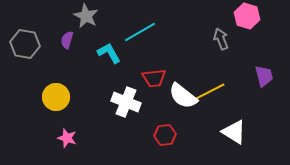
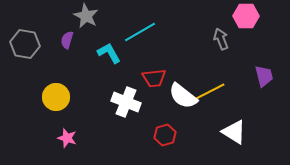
pink hexagon: moved 1 px left; rotated 15 degrees counterclockwise
red hexagon: rotated 10 degrees counterclockwise
